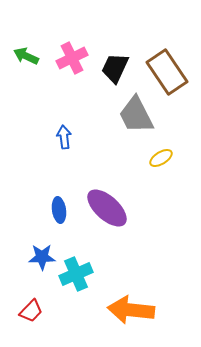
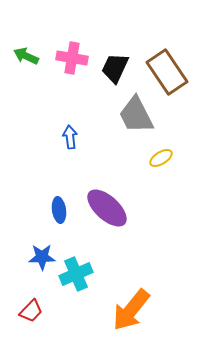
pink cross: rotated 36 degrees clockwise
blue arrow: moved 6 px right
orange arrow: rotated 57 degrees counterclockwise
